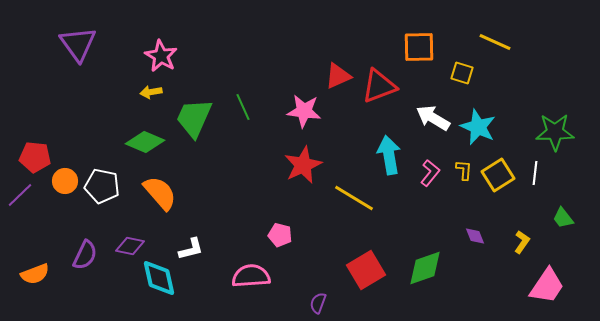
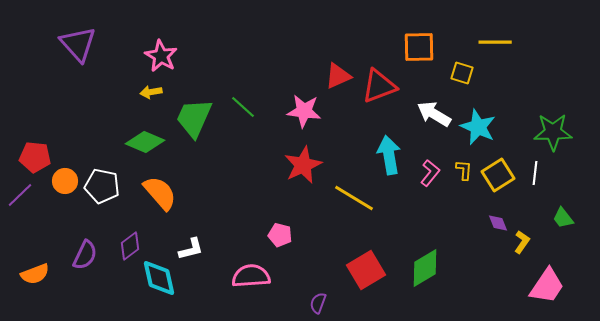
yellow line at (495, 42): rotated 24 degrees counterclockwise
purple triangle at (78, 44): rotated 6 degrees counterclockwise
green line at (243, 107): rotated 24 degrees counterclockwise
white arrow at (433, 118): moved 1 px right, 4 px up
green star at (555, 132): moved 2 px left
purple diamond at (475, 236): moved 23 px right, 13 px up
purple diamond at (130, 246): rotated 48 degrees counterclockwise
green diamond at (425, 268): rotated 12 degrees counterclockwise
